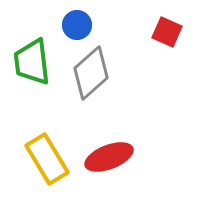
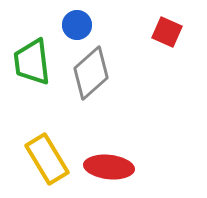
red ellipse: moved 10 px down; rotated 27 degrees clockwise
